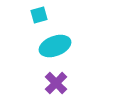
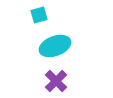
purple cross: moved 2 px up
